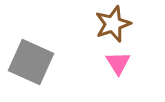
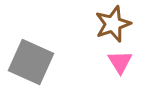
pink triangle: moved 2 px right, 1 px up
